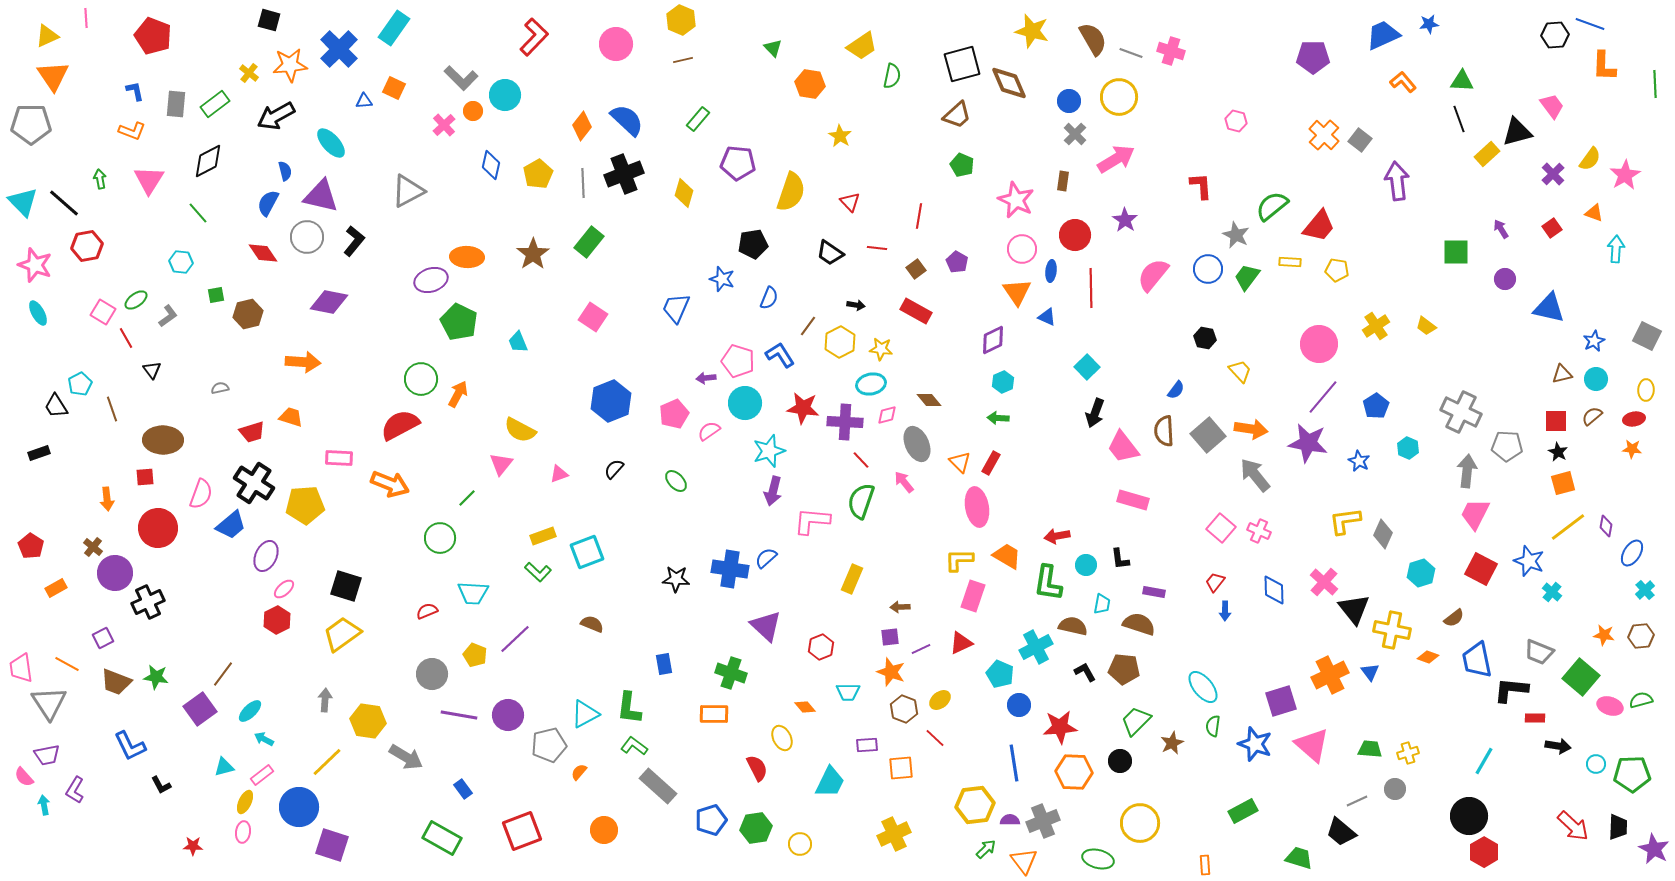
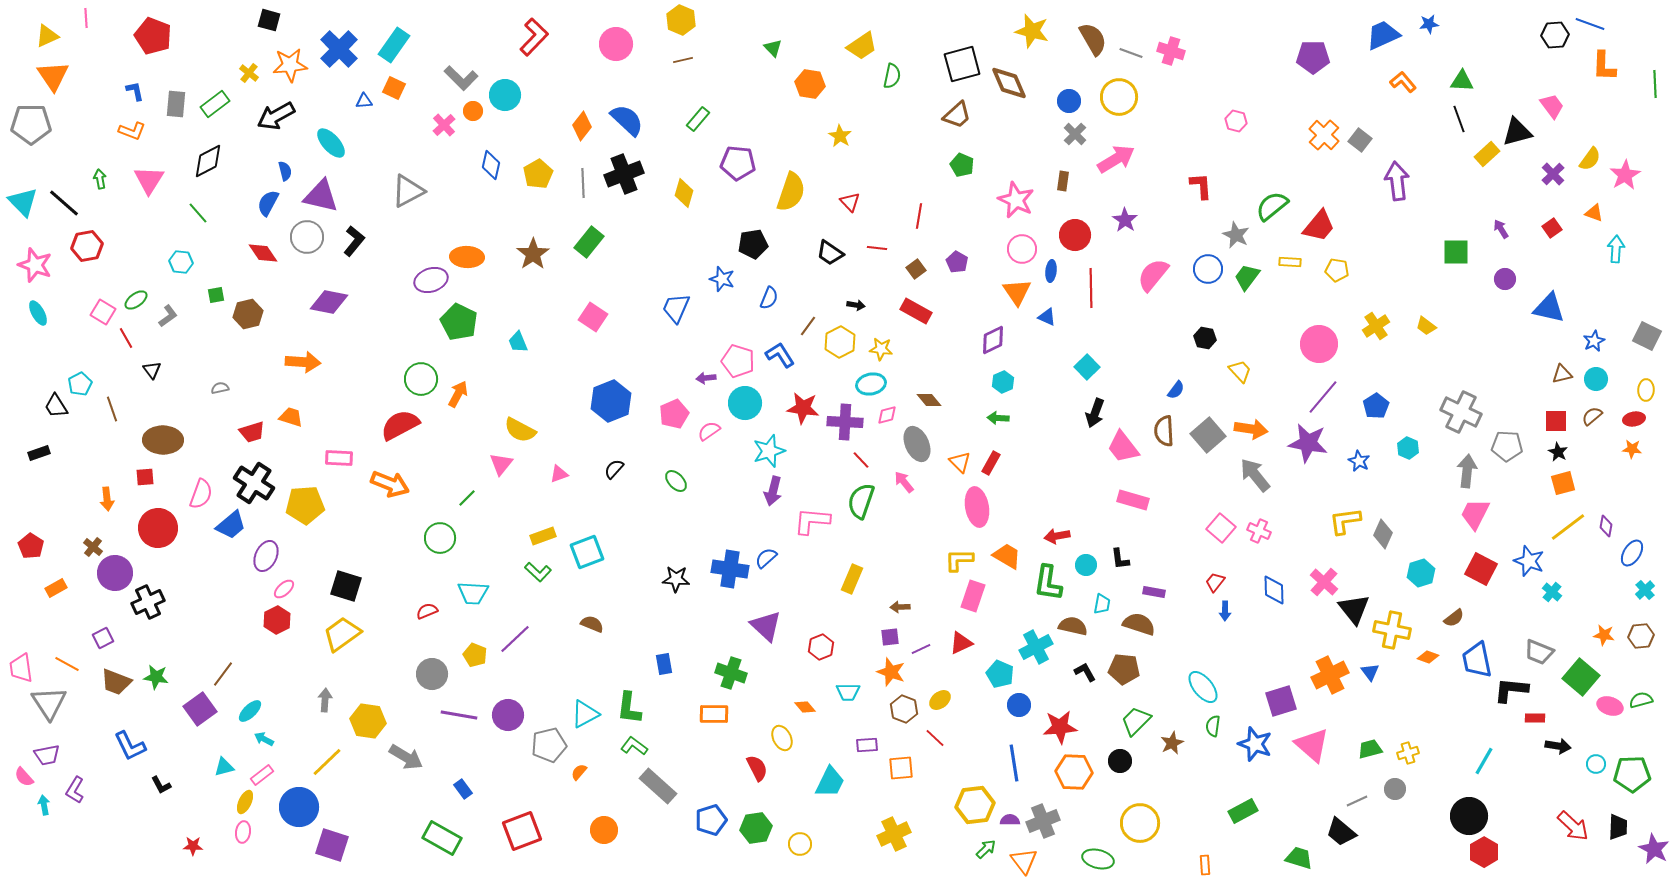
cyan rectangle at (394, 28): moved 17 px down
green trapezoid at (1370, 749): rotated 20 degrees counterclockwise
